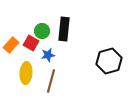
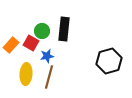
blue star: moved 1 px left, 1 px down
yellow ellipse: moved 1 px down
brown line: moved 2 px left, 4 px up
